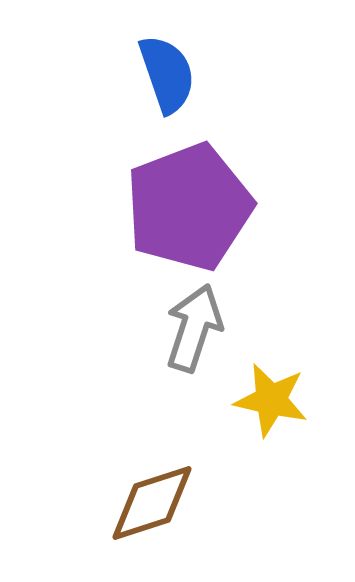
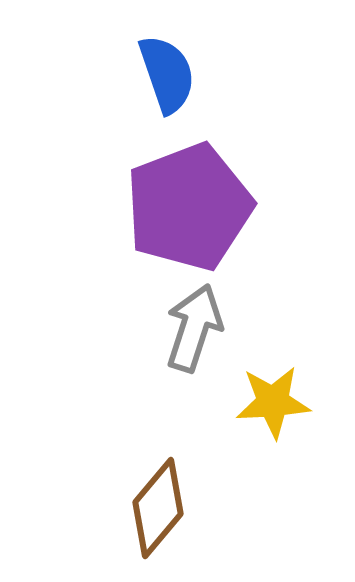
yellow star: moved 2 px right, 2 px down; rotated 16 degrees counterclockwise
brown diamond: moved 6 px right, 5 px down; rotated 32 degrees counterclockwise
